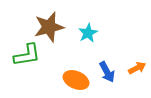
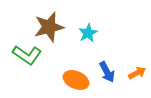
green L-shape: rotated 44 degrees clockwise
orange arrow: moved 5 px down
